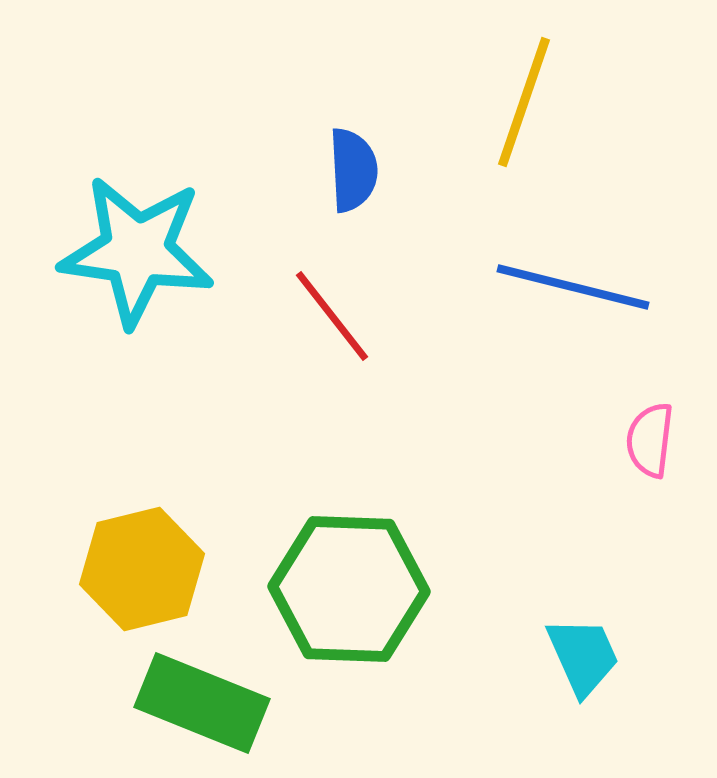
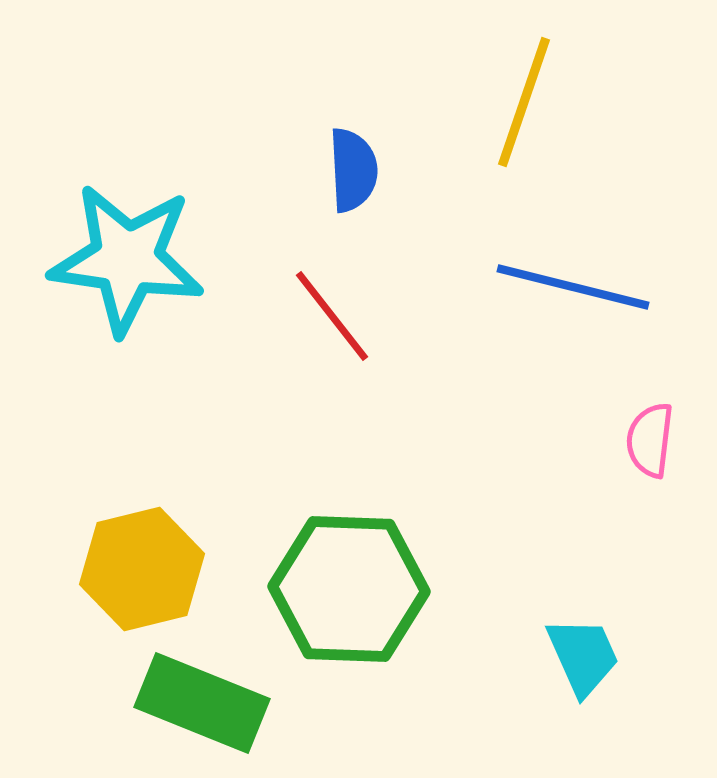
cyan star: moved 10 px left, 8 px down
